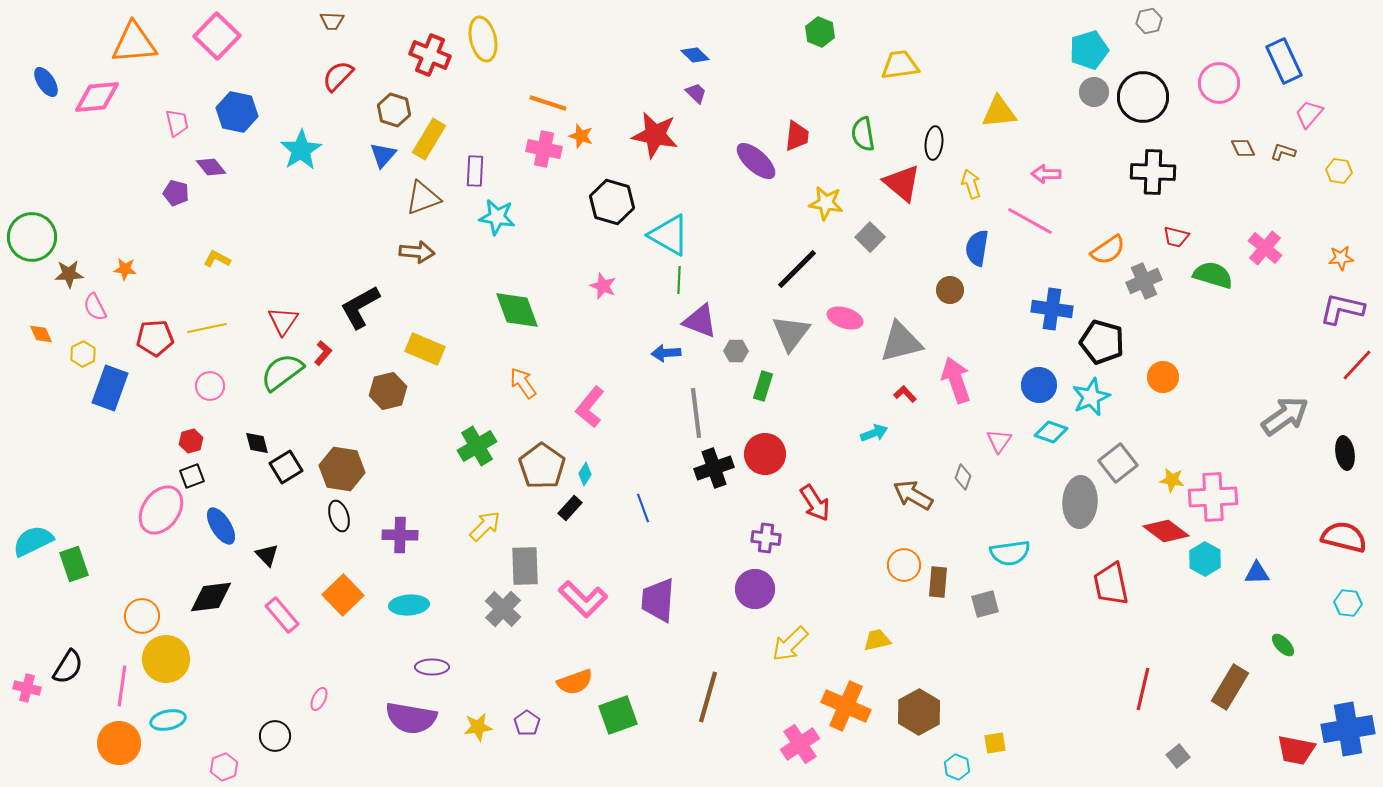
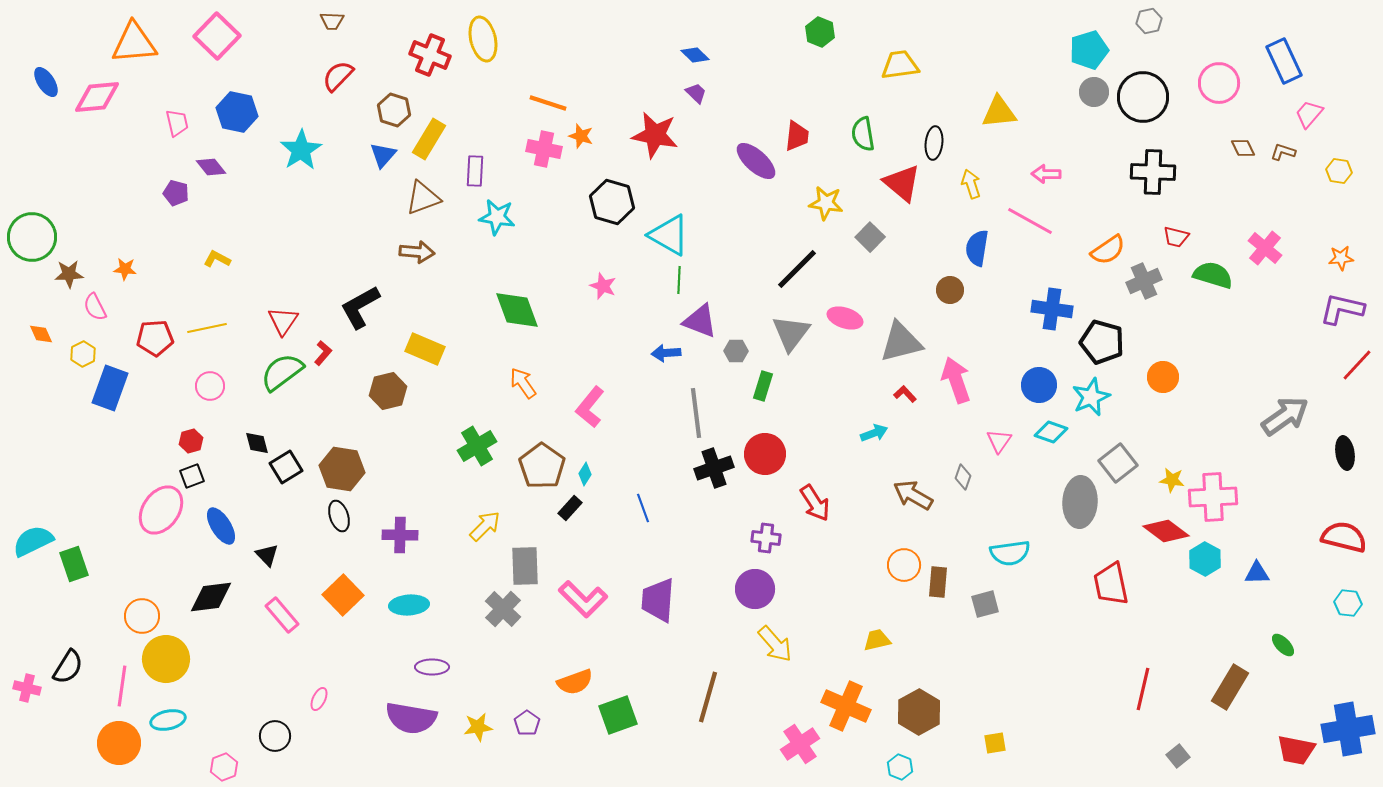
yellow arrow at (790, 644): moved 15 px left; rotated 87 degrees counterclockwise
cyan hexagon at (957, 767): moved 57 px left
